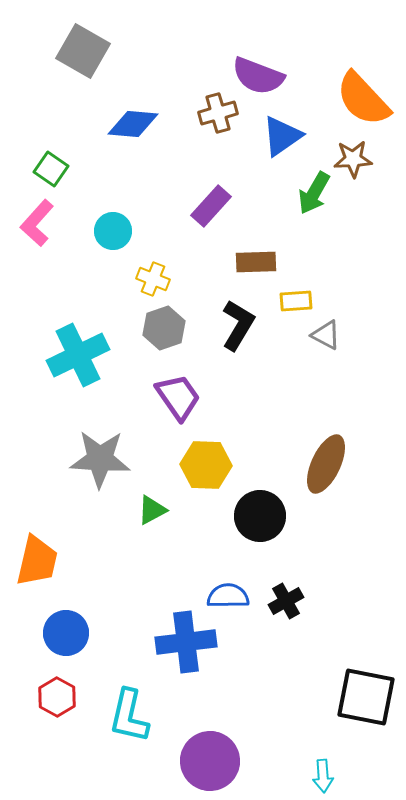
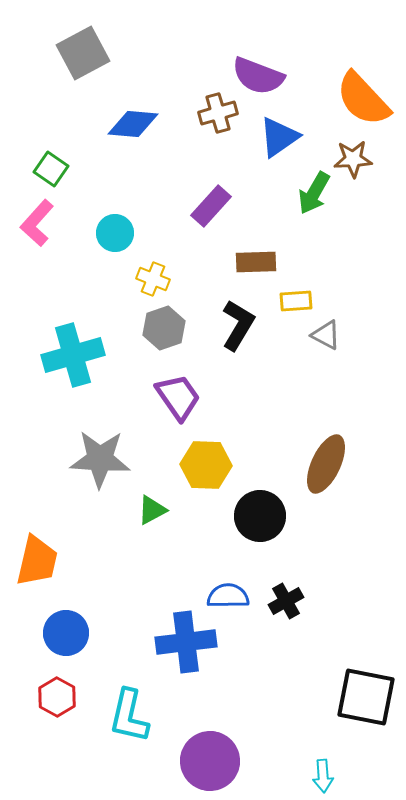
gray square: moved 2 px down; rotated 32 degrees clockwise
blue triangle: moved 3 px left, 1 px down
cyan circle: moved 2 px right, 2 px down
cyan cross: moved 5 px left; rotated 10 degrees clockwise
